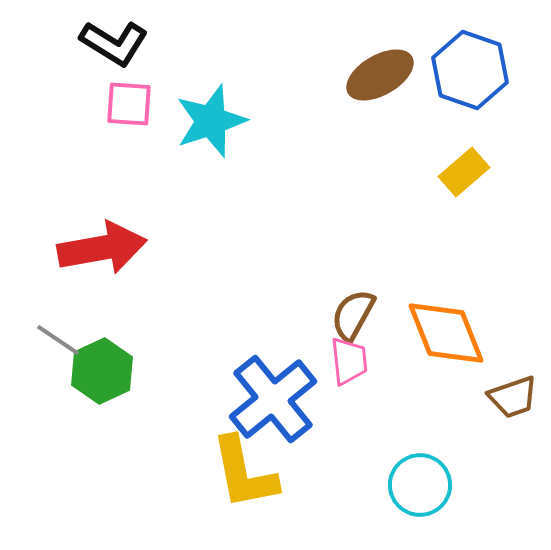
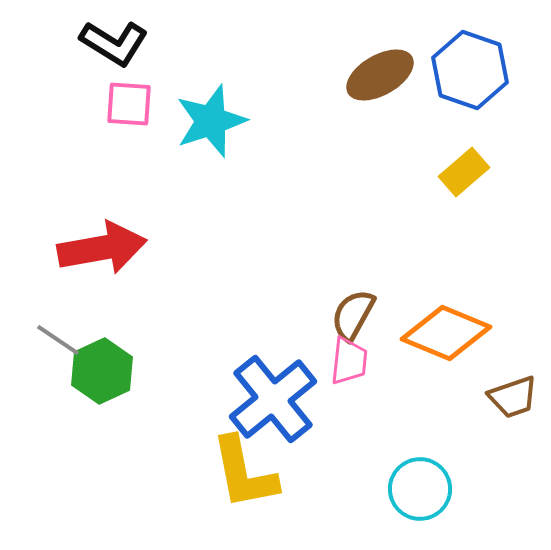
orange diamond: rotated 46 degrees counterclockwise
pink trapezoid: rotated 12 degrees clockwise
cyan circle: moved 4 px down
